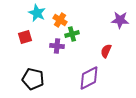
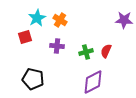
cyan star: moved 5 px down; rotated 18 degrees clockwise
purple star: moved 4 px right
green cross: moved 14 px right, 18 px down
purple diamond: moved 4 px right, 4 px down
